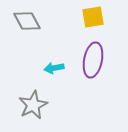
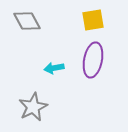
yellow square: moved 3 px down
gray star: moved 2 px down
